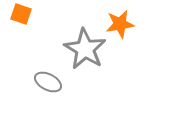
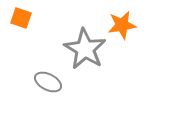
orange square: moved 4 px down
orange star: moved 2 px right, 1 px down
